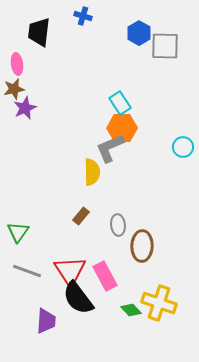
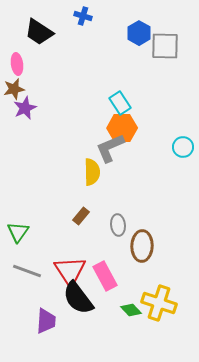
black trapezoid: rotated 64 degrees counterclockwise
